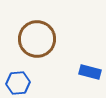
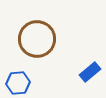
blue rectangle: rotated 55 degrees counterclockwise
